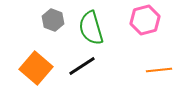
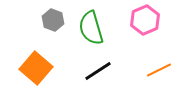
pink hexagon: rotated 8 degrees counterclockwise
black line: moved 16 px right, 5 px down
orange line: rotated 20 degrees counterclockwise
